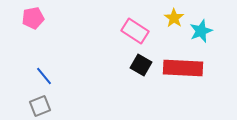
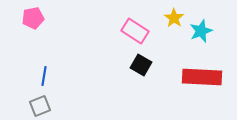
red rectangle: moved 19 px right, 9 px down
blue line: rotated 48 degrees clockwise
